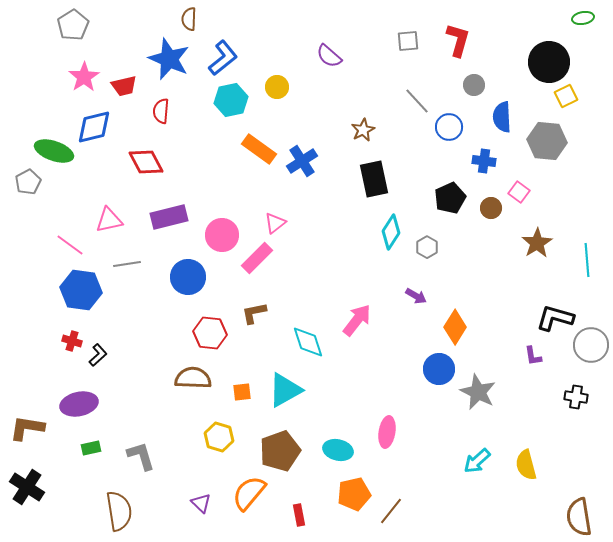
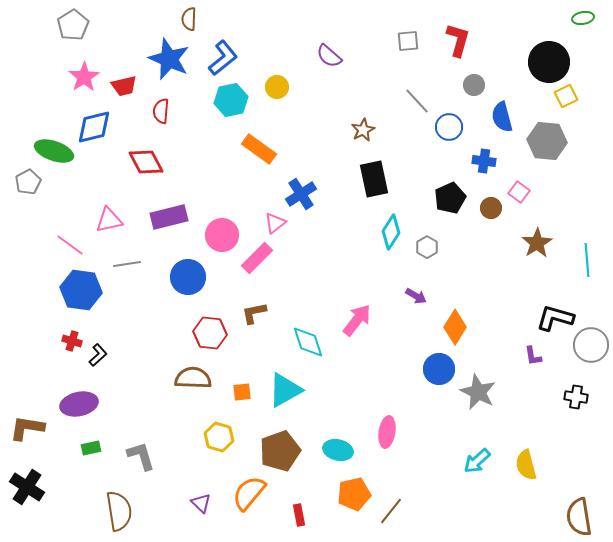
blue semicircle at (502, 117): rotated 12 degrees counterclockwise
blue cross at (302, 161): moved 1 px left, 33 px down
